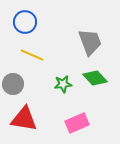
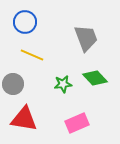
gray trapezoid: moved 4 px left, 4 px up
